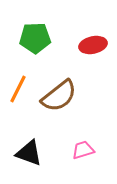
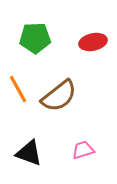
red ellipse: moved 3 px up
orange line: rotated 56 degrees counterclockwise
